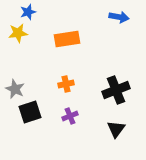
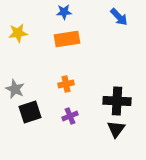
blue star: moved 36 px right; rotated 14 degrees clockwise
blue arrow: rotated 36 degrees clockwise
black cross: moved 1 px right, 11 px down; rotated 24 degrees clockwise
